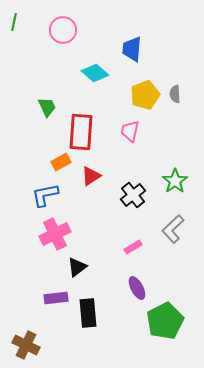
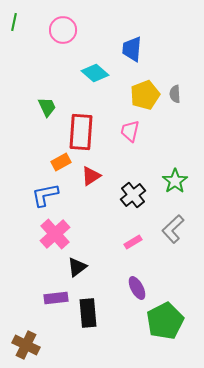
pink cross: rotated 16 degrees counterclockwise
pink rectangle: moved 5 px up
